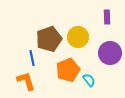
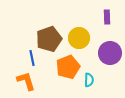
yellow circle: moved 1 px right, 1 px down
orange pentagon: moved 3 px up
cyan semicircle: rotated 40 degrees clockwise
